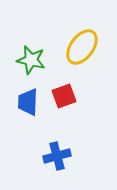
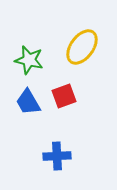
green star: moved 2 px left
blue trapezoid: rotated 32 degrees counterclockwise
blue cross: rotated 12 degrees clockwise
